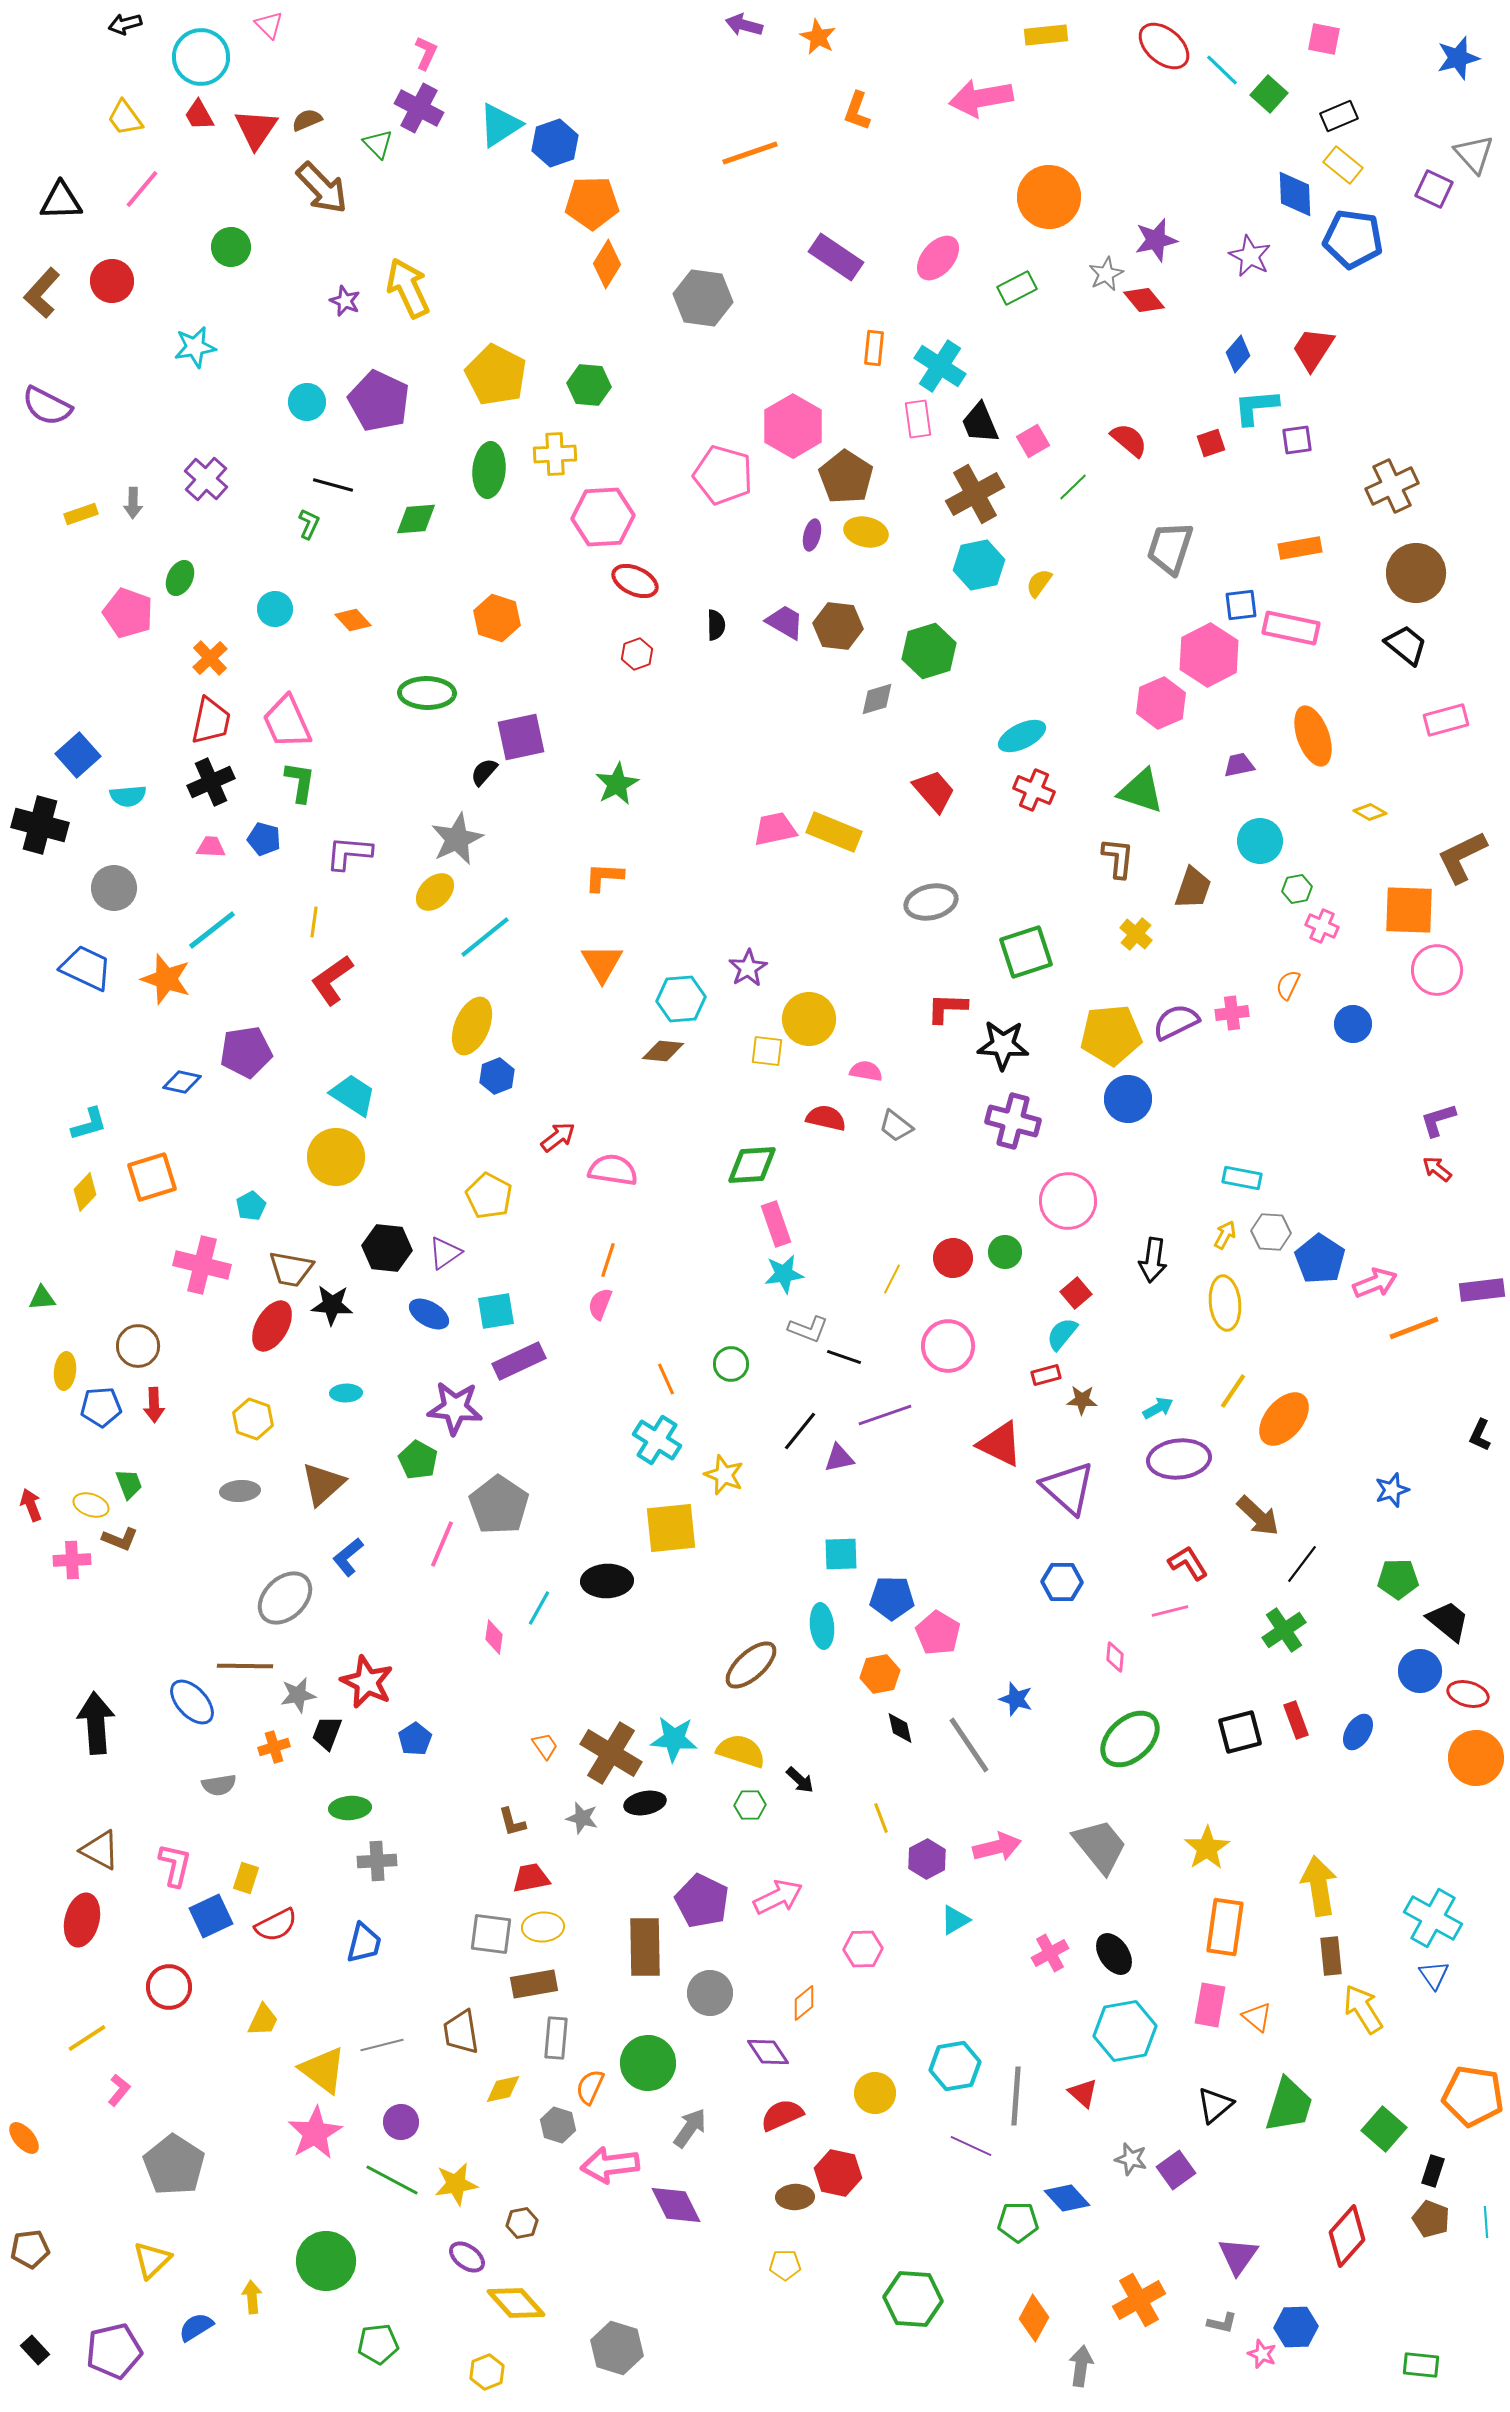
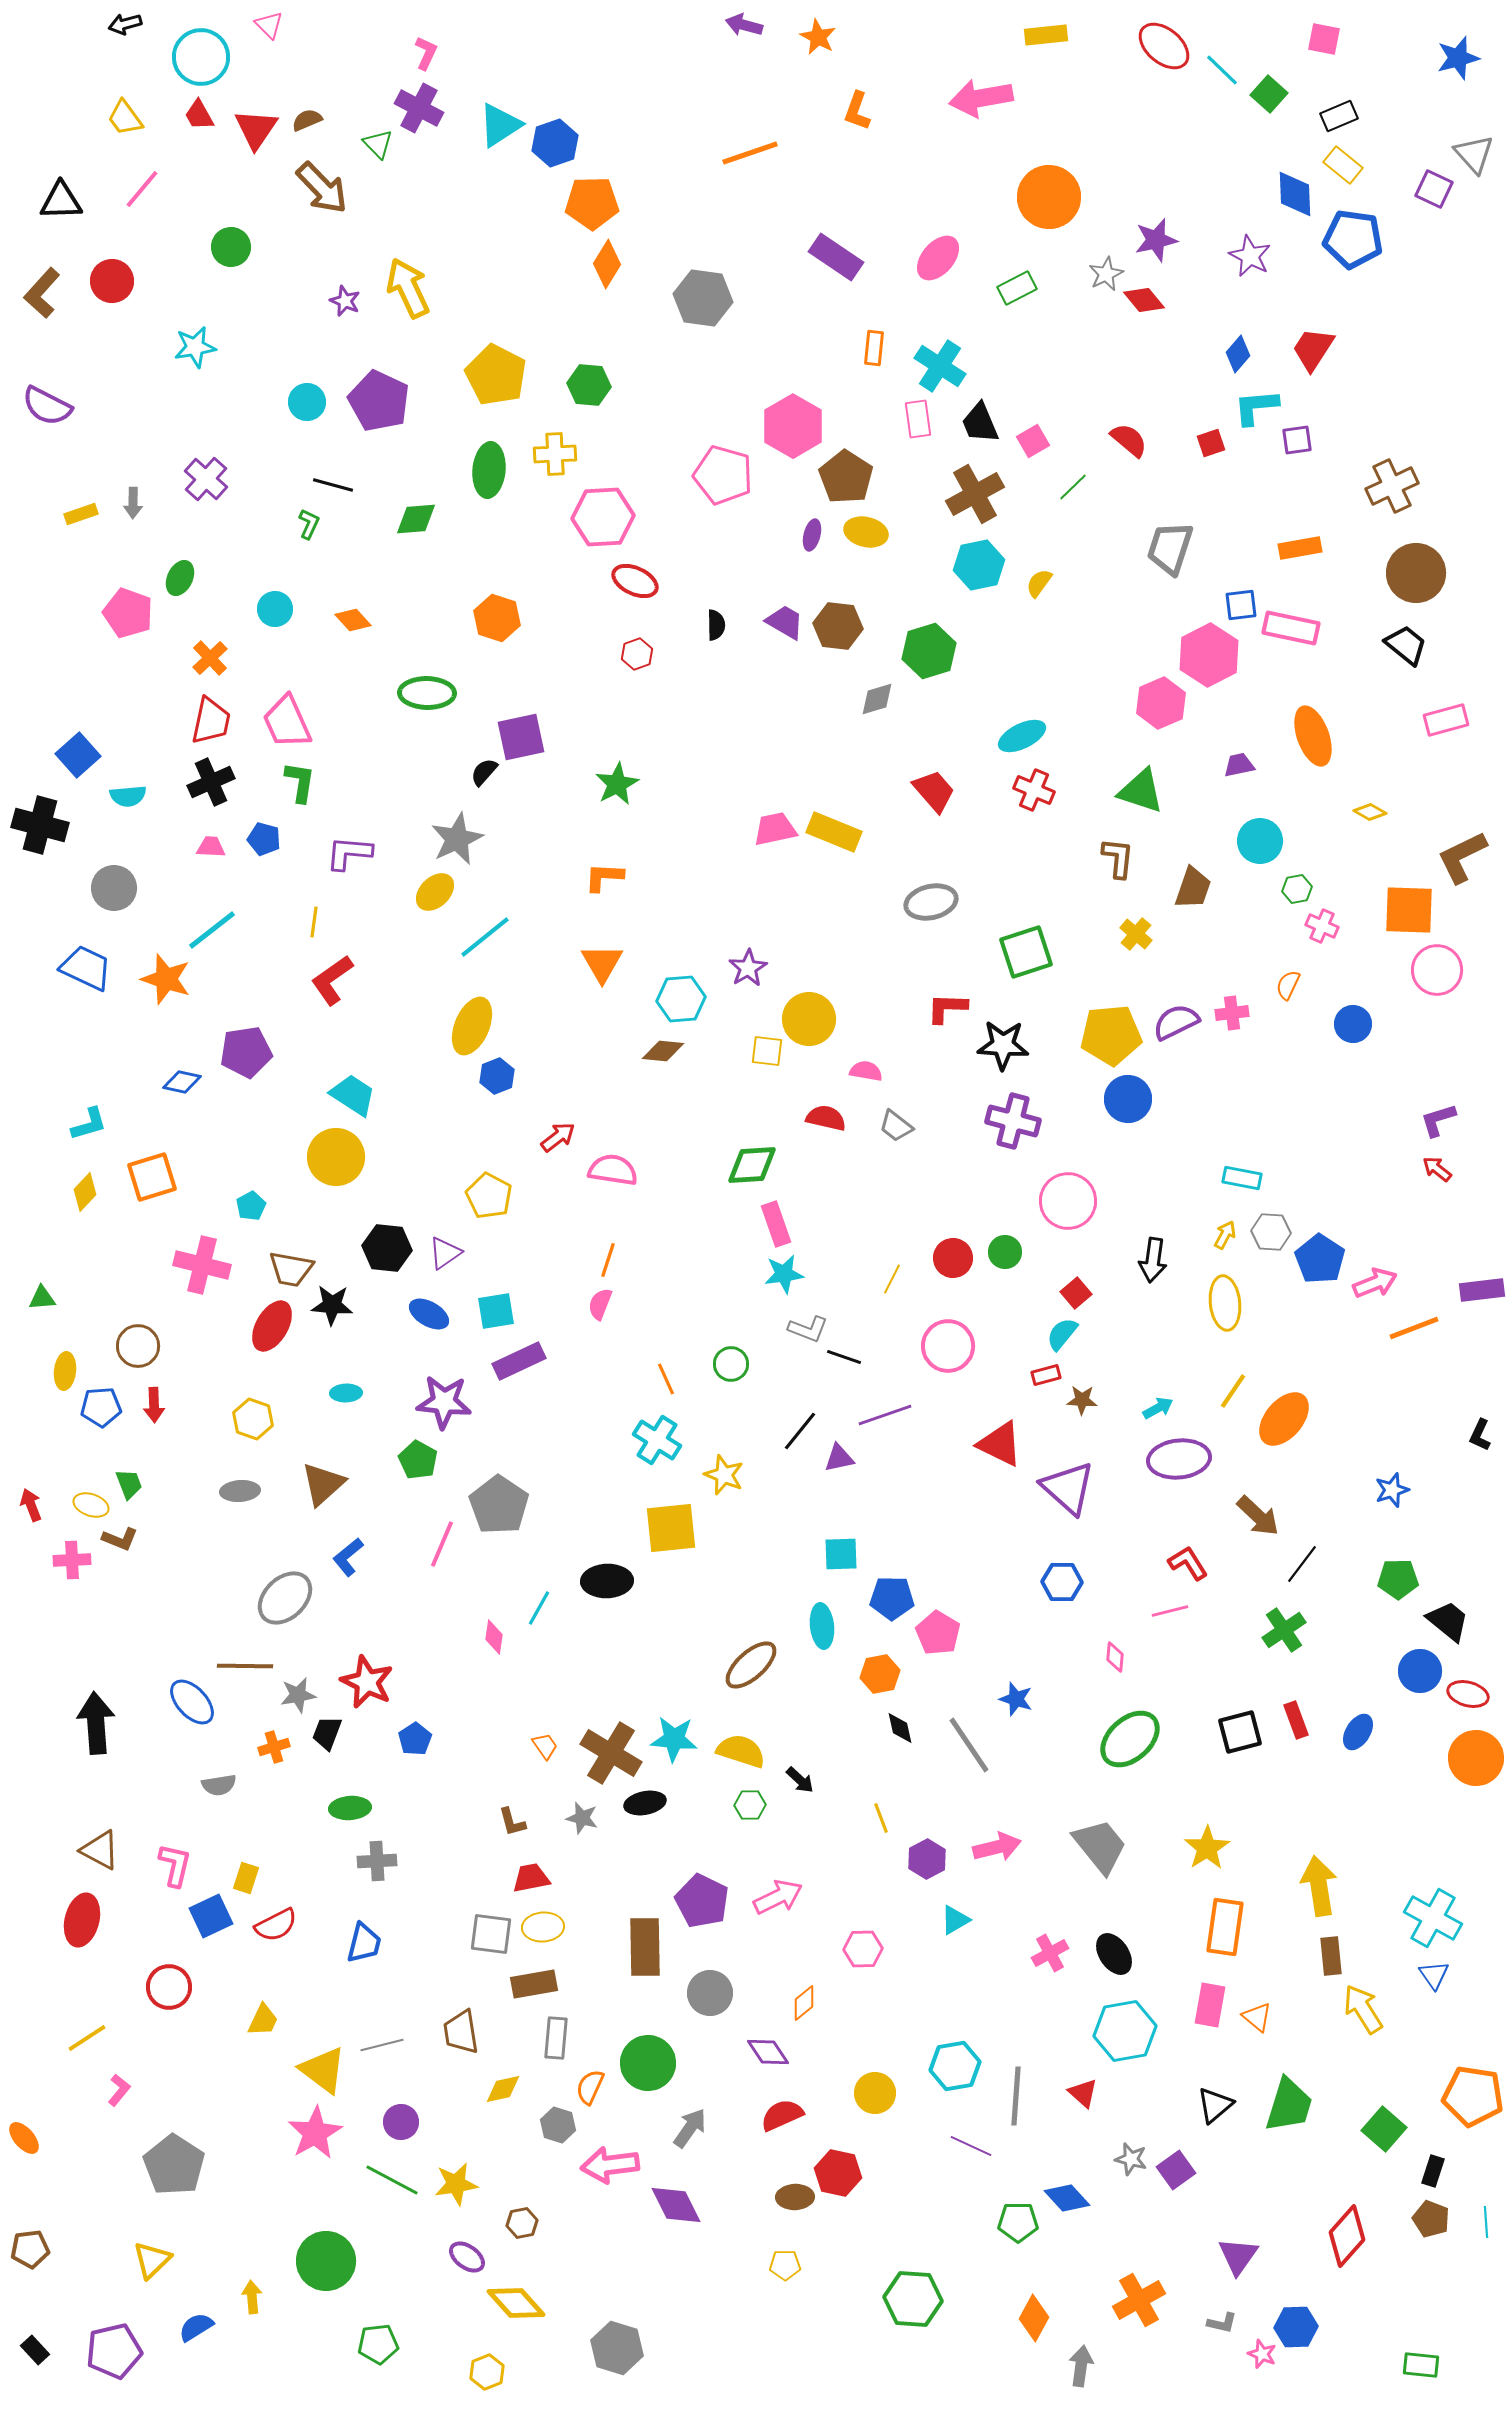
purple star at (455, 1408): moved 11 px left, 6 px up
